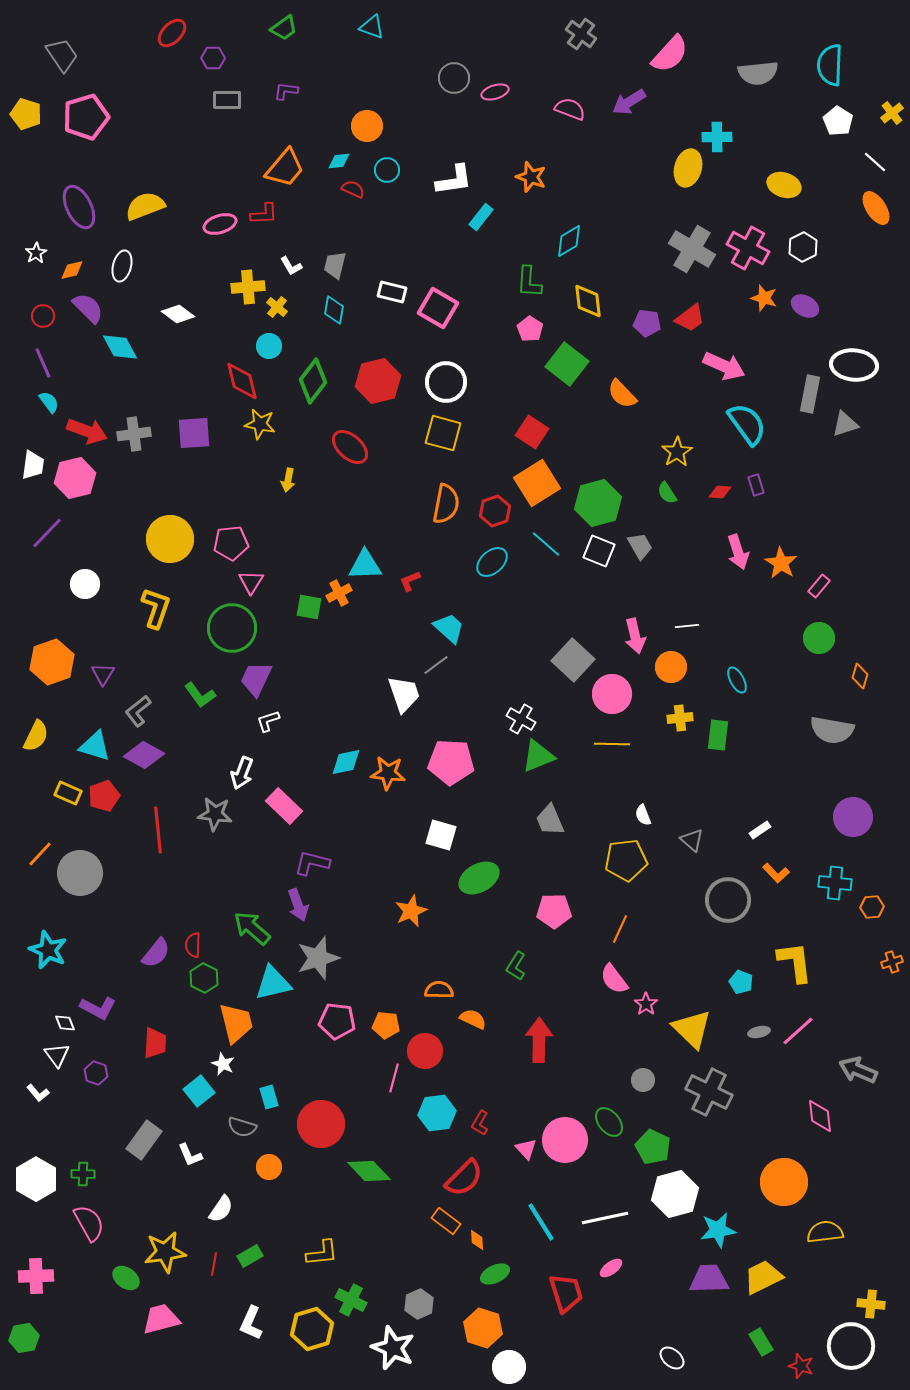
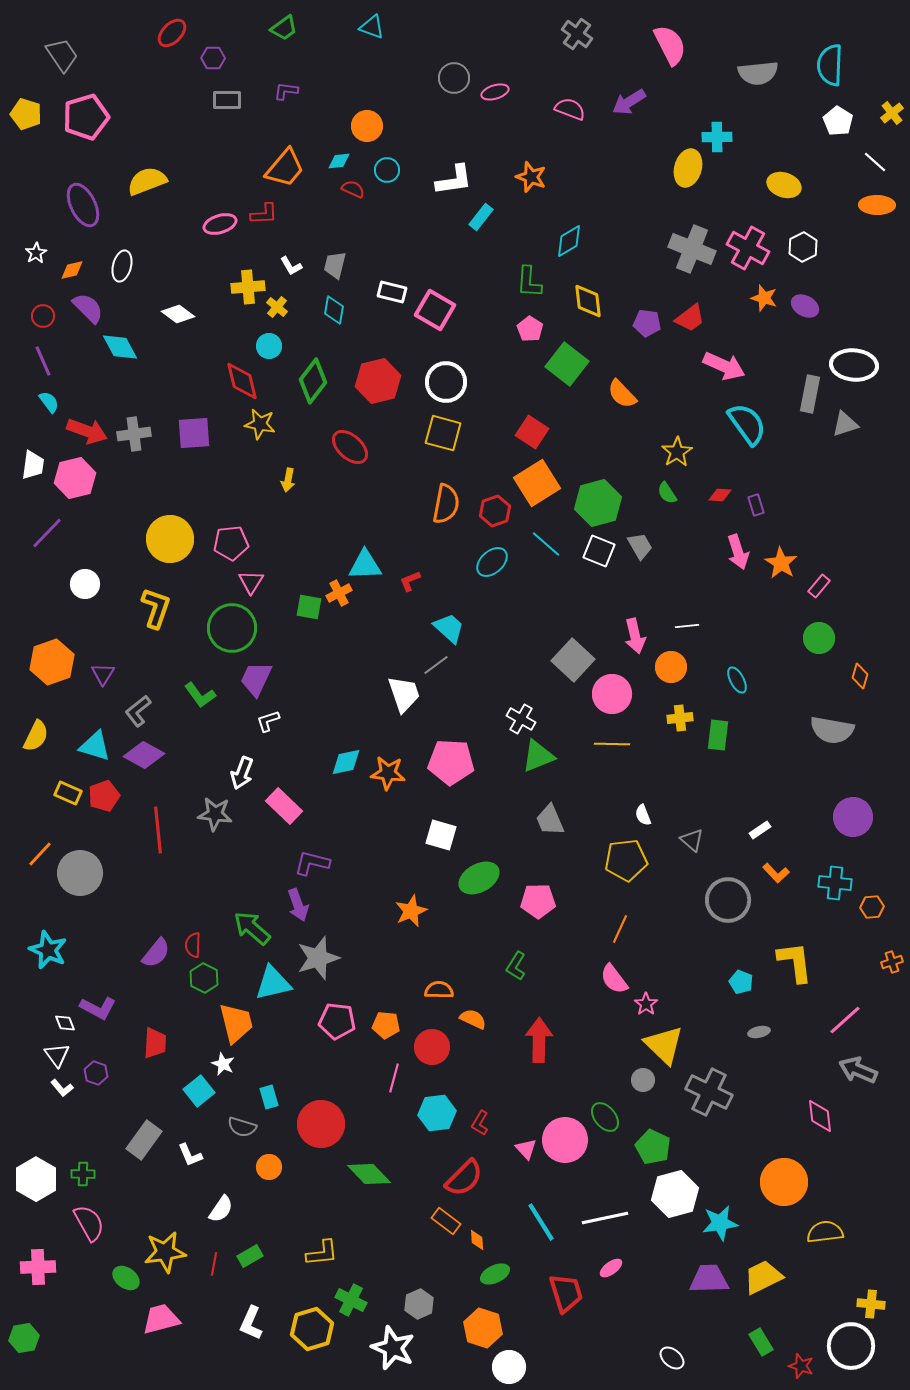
gray cross at (581, 34): moved 4 px left
pink semicircle at (670, 54): moved 9 px up; rotated 69 degrees counterclockwise
yellow semicircle at (145, 206): moved 2 px right, 25 px up
purple ellipse at (79, 207): moved 4 px right, 2 px up
orange ellipse at (876, 208): moved 1 px right, 3 px up; rotated 56 degrees counterclockwise
gray cross at (692, 249): rotated 9 degrees counterclockwise
pink square at (438, 308): moved 3 px left, 2 px down
purple line at (43, 363): moved 2 px up
purple rectangle at (756, 485): moved 20 px down
red diamond at (720, 492): moved 3 px down
pink pentagon at (554, 911): moved 16 px left, 10 px up
yellow triangle at (692, 1029): moved 28 px left, 16 px down
pink line at (798, 1031): moved 47 px right, 11 px up
red circle at (425, 1051): moved 7 px right, 4 px up
white L-shape at (38, 1093): moved 24 px right, 5 px up
green ellipse at (609, 1122): moved 4 px left, 5 px up
green diamond at (369, 1171): moved 3 px down
cyan star at (718, 1230): moved 2 px right, 7 px up
pink cross at (36, 1276): moved 2 px right, 9 px up
